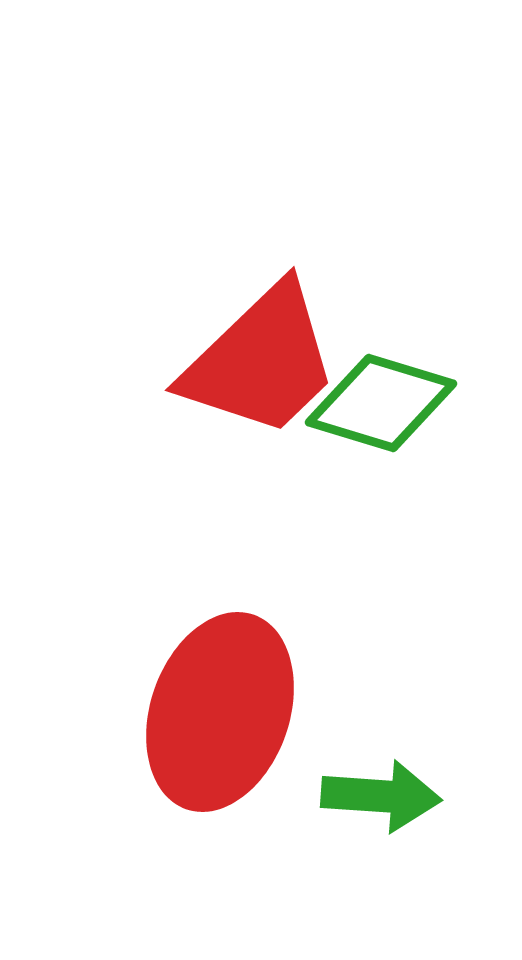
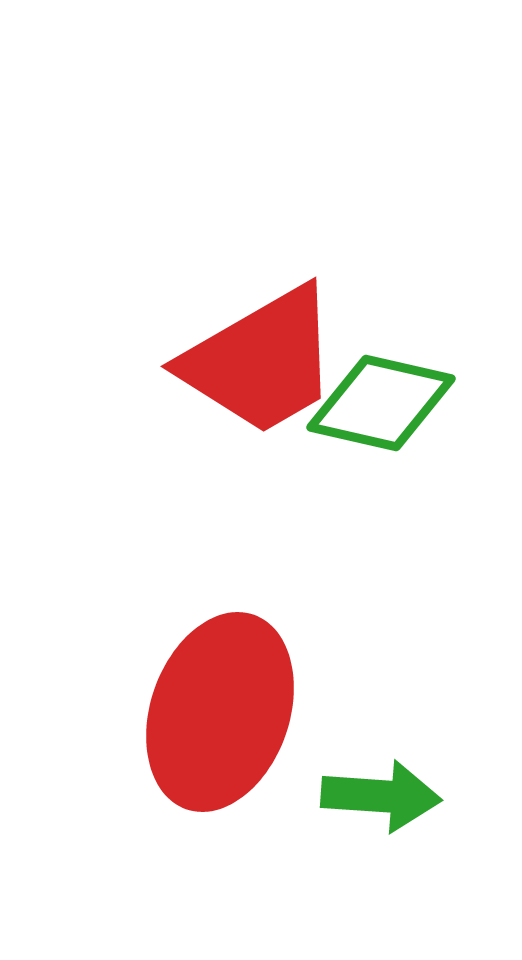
red trapezoid: rotated 14 degrees clockwise
green diamond: rotated 4 degrees counterclockwise
